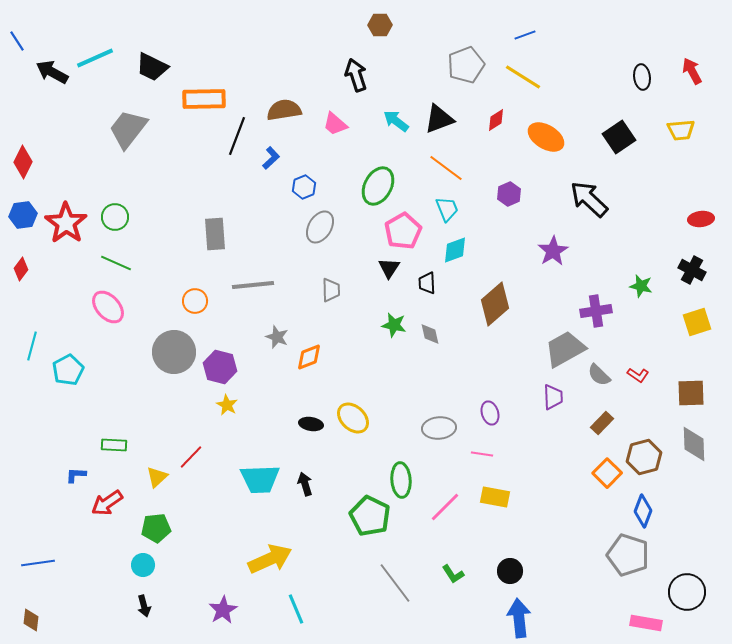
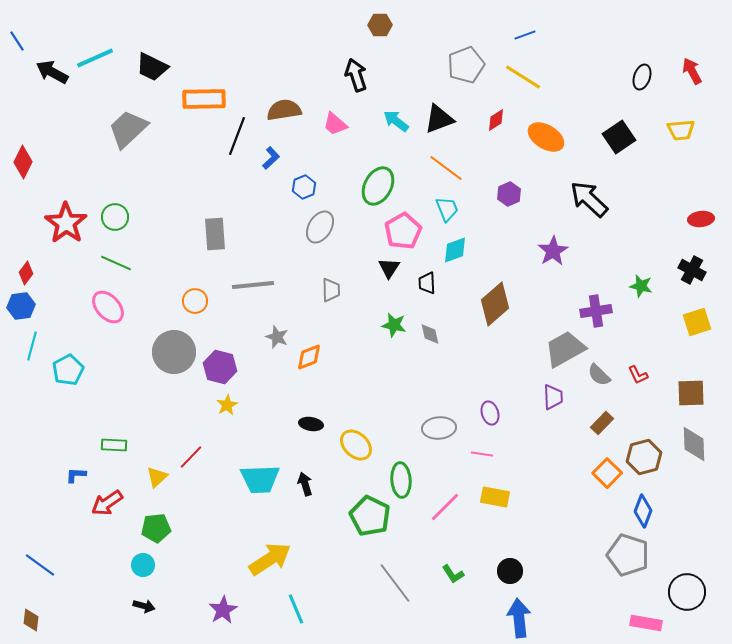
black ellipse at (642, 77): rotated 25 degrees clockwise
gray trapezoid at (128, 129): rotated 9 degrees clockwise
blue hexagon at (23, 215): moved 2 px left, 91 px down
red diamond at (21, 269): moved 5 px right, 4 px down
red L-shape at (638, 375): rotated 30 degrees clockwise
yellow star at (227, 405): rotated 15 degrees clockwise
yellow ellipse at (353, 418): moved 3 px right, 27 px down
yellow arrow at (270, 559): rotated 9 degrees counterclockwise
blue line at (38, 563): moved 2 px right, 2 px down; rotated 44 degrees clockwise
black arrow at (144, 606): rotated 60 degrees counterclockwise
